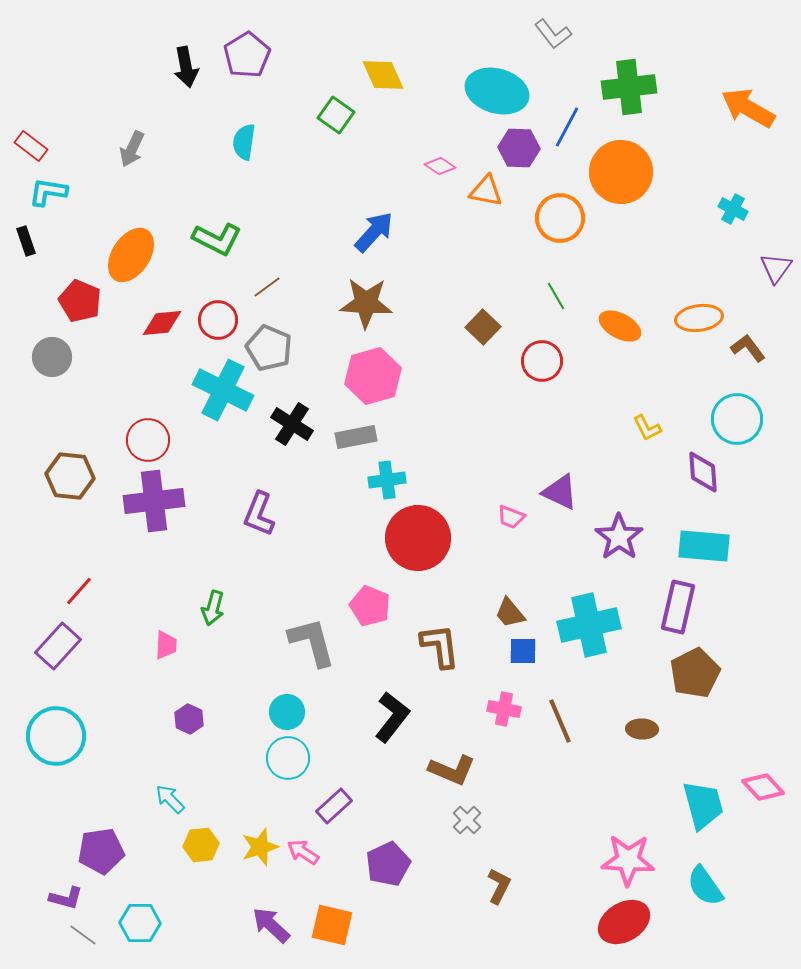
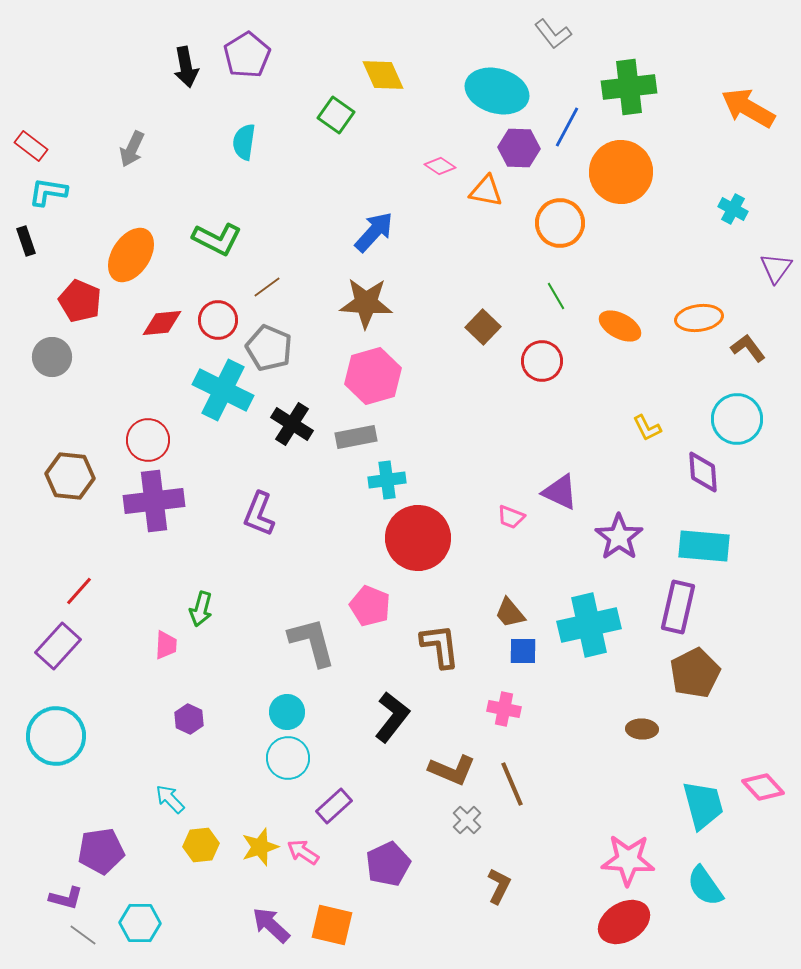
orange circle at (560, 218): moved 5 px down
green arrow at (213, 608): moved 12 px left, 1 px down
brown line at (560, 721): moved 48 px left, 63 px down
